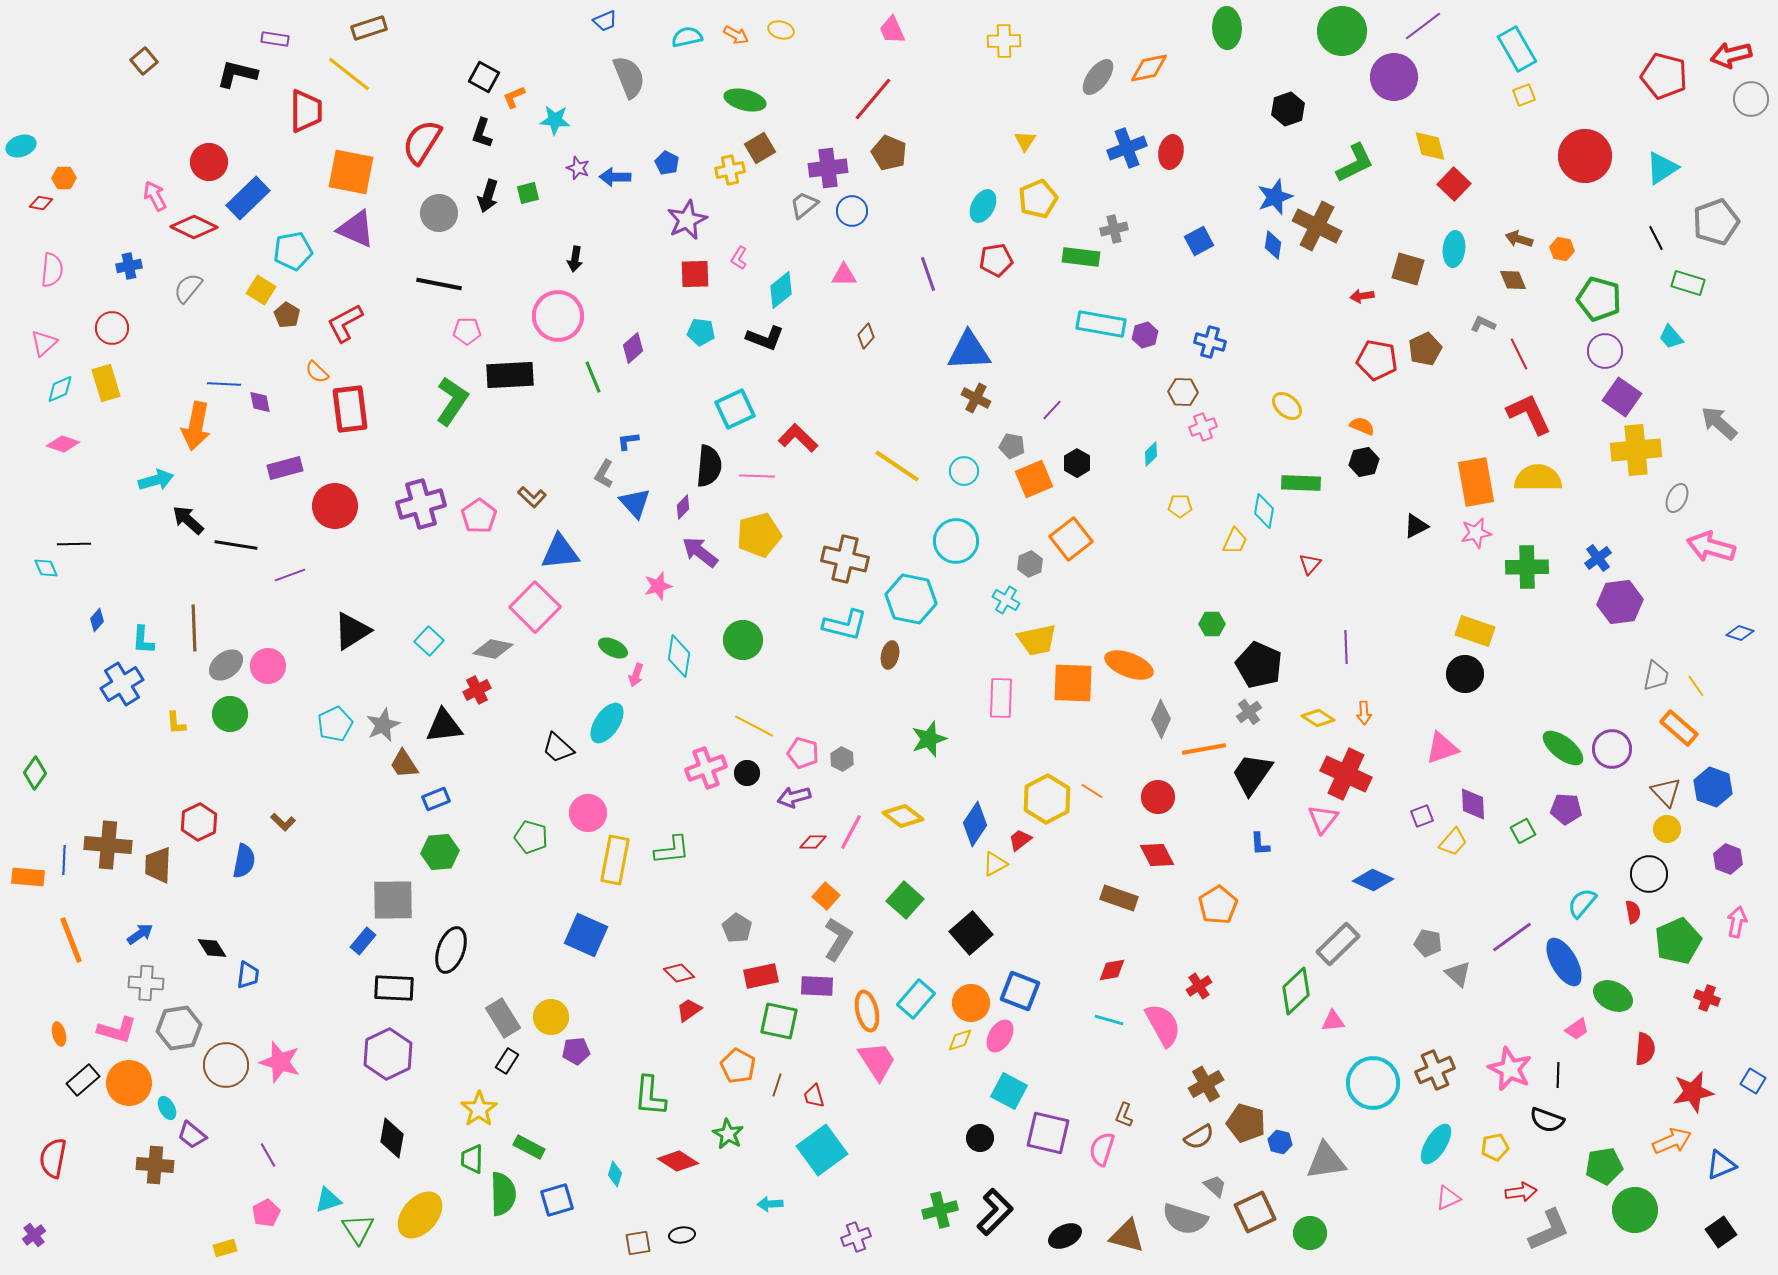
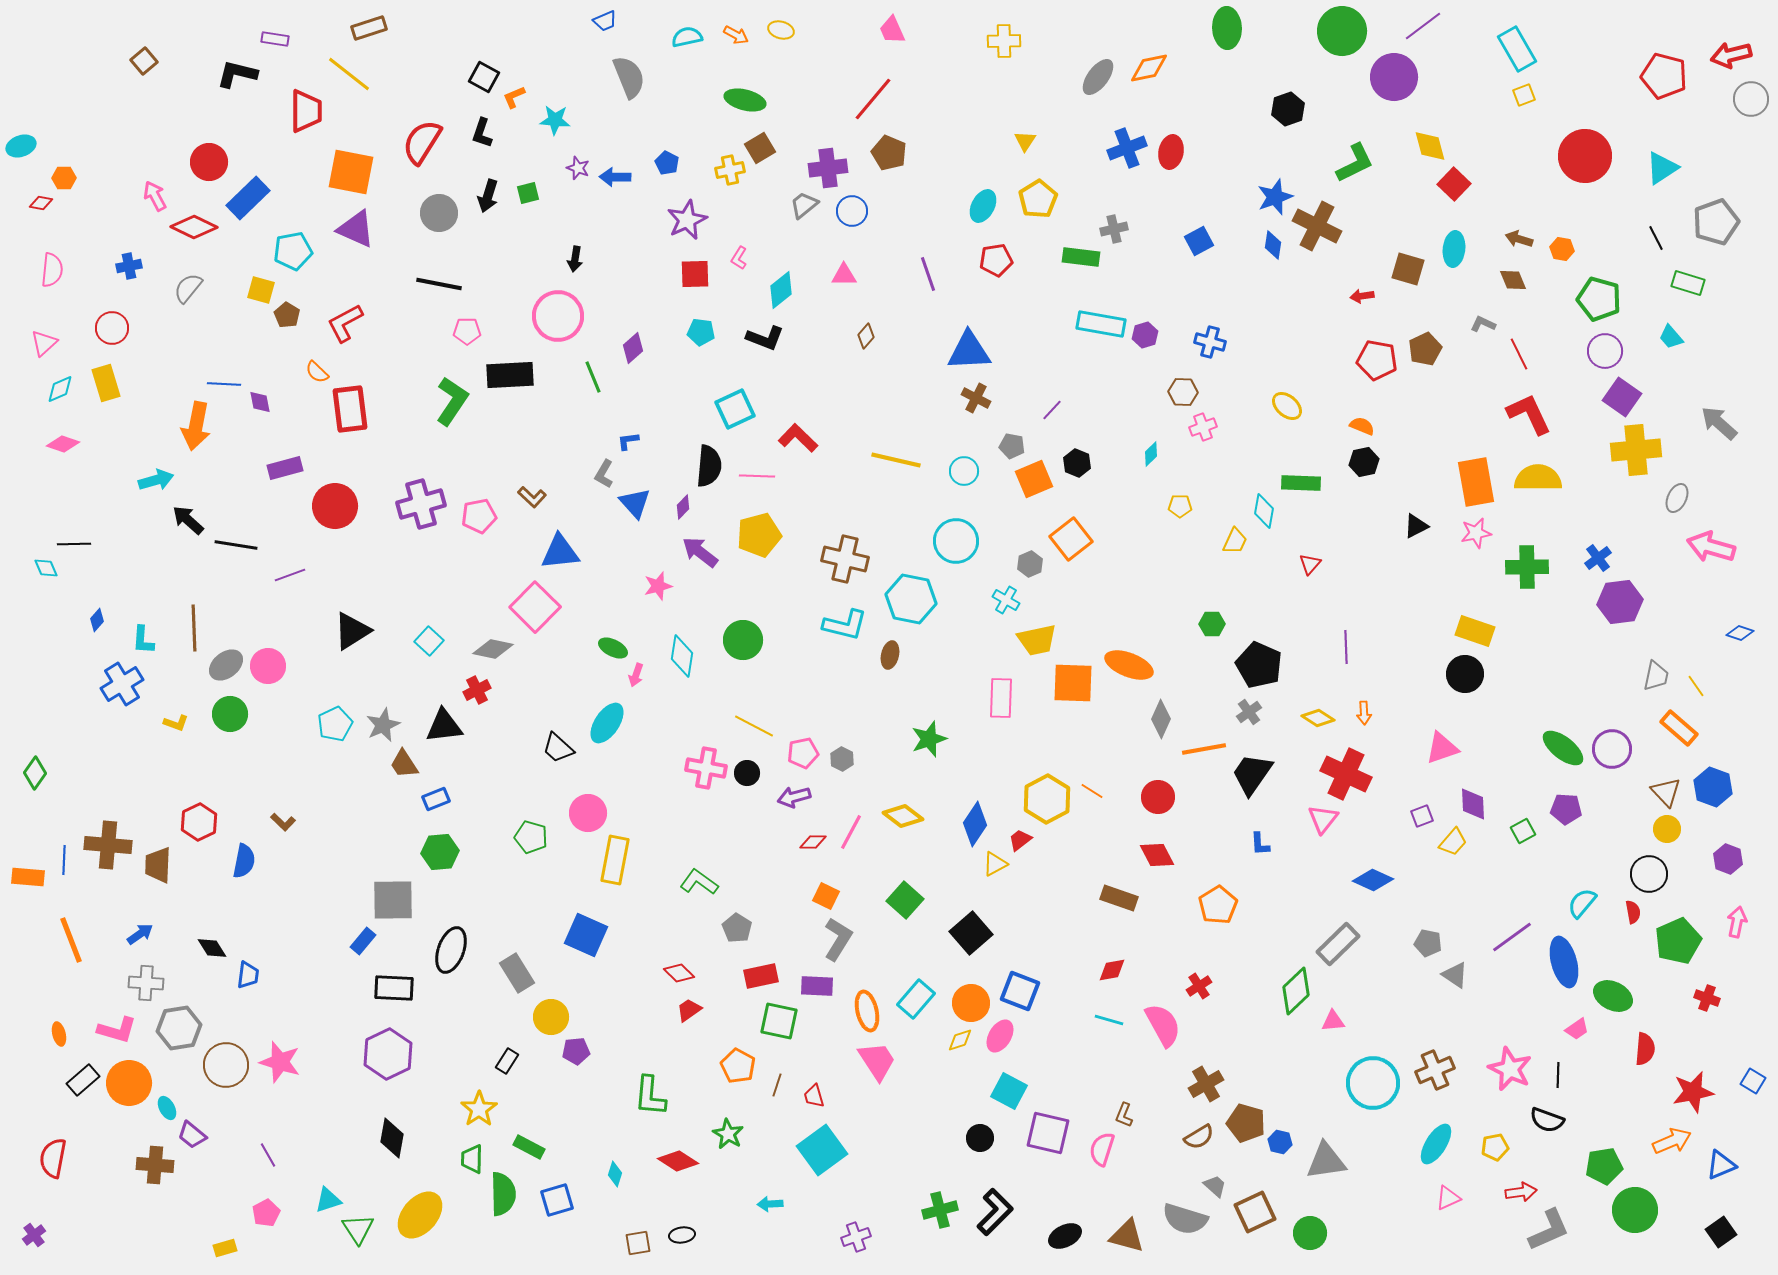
yellow pentagon at (1038, 199): rotated 9 degrees counterclockwise
yellow square at (261, 290): rotated 16 degrees counterclockwise
black hexagon at (1077, 463): rotated 8 degrees counterclockwise
yellow line at (897, 466): moved 1 px left, 6 px up; rotated 21 degrees counterclockwise
pink pentagon at (479, 516): rotated 24 degrees clockwise
cyan diamond at (679, 656): moved 3 px right
yellow L-shape at (176, 723): rotated 65 degrees counterclockwise
pink pentagon at (803, 753): rotated 28 degrees counterclockwise
pink cross at (706, 768): rotated 30 degrees clockwise
green L-shape at (672, 850): moved 27 px right, 32 px down; rotated 138 degrees counterclockwise
orange square at (826, 896): rotated 16 degrees counterclockwise
blue ellipse at (1564, 962): rotated 15 degrees clockwise
gray triangle at (1458, 974): moved 3 px left, 1 px down; rotated 8 degrees counterclockwise
gray rectangle at (503, 1018): moved 14 px right, 45 px up
